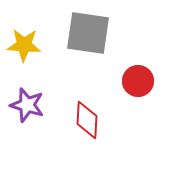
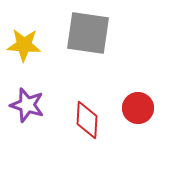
red circle: moved 27 px down
